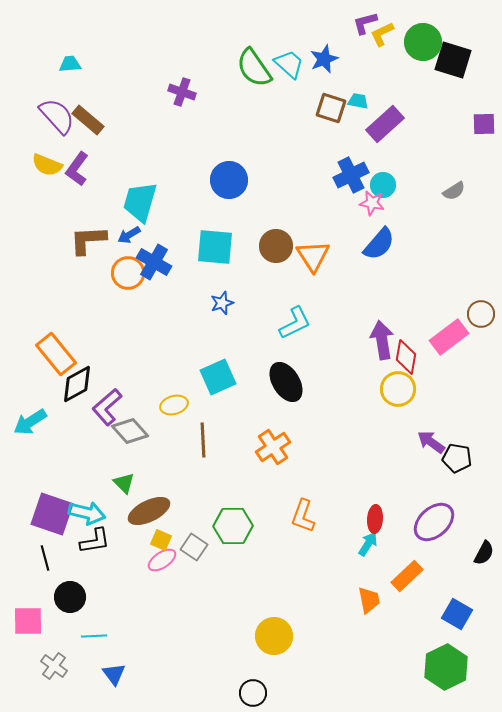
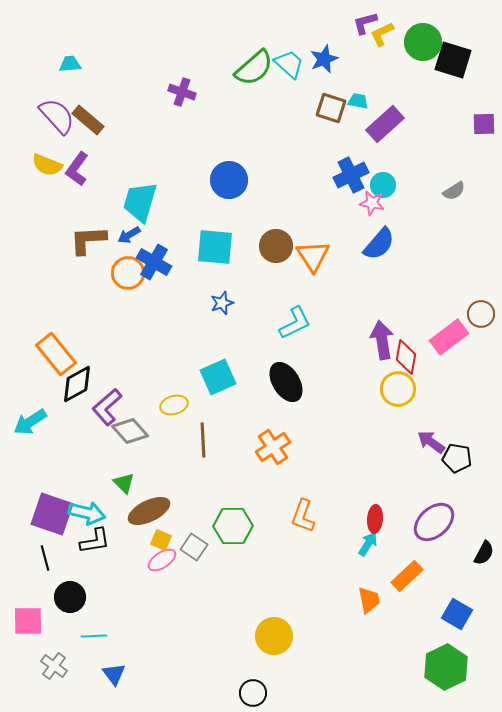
green semicircle at (254, 68): rotated 96 degrees counterclockwise
